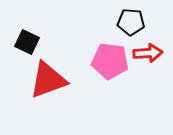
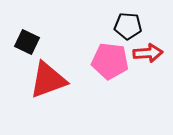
black pentagon: moved 3 px left, 4 px down
